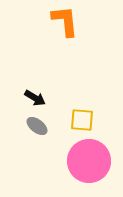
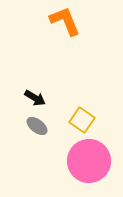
orange L-shape: rotated 16 degrees counterclockwise
yellow square: rotated 30 degrees clockwise
